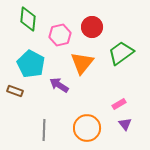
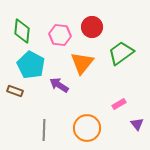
green diamond: moved 6 px left, 12 px down
pink hexagon: rotated 20 degrees clockwise
cyan pentagon: moved 1 px down
purple triangle: moved 12 px right
